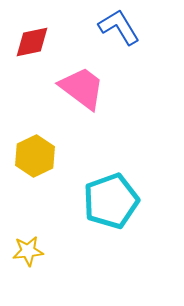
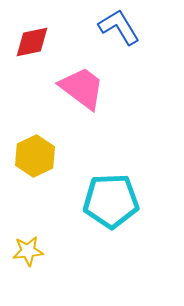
cyan pentagon: rotated 18 degrees clockwise
